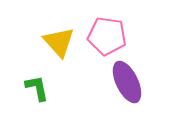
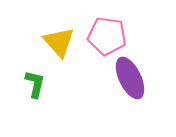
purple ellipse: moved 3 px right, 4 px up
green L-shape: moved 2 px left, 4 px up; rotated 24 degrees clockwise
